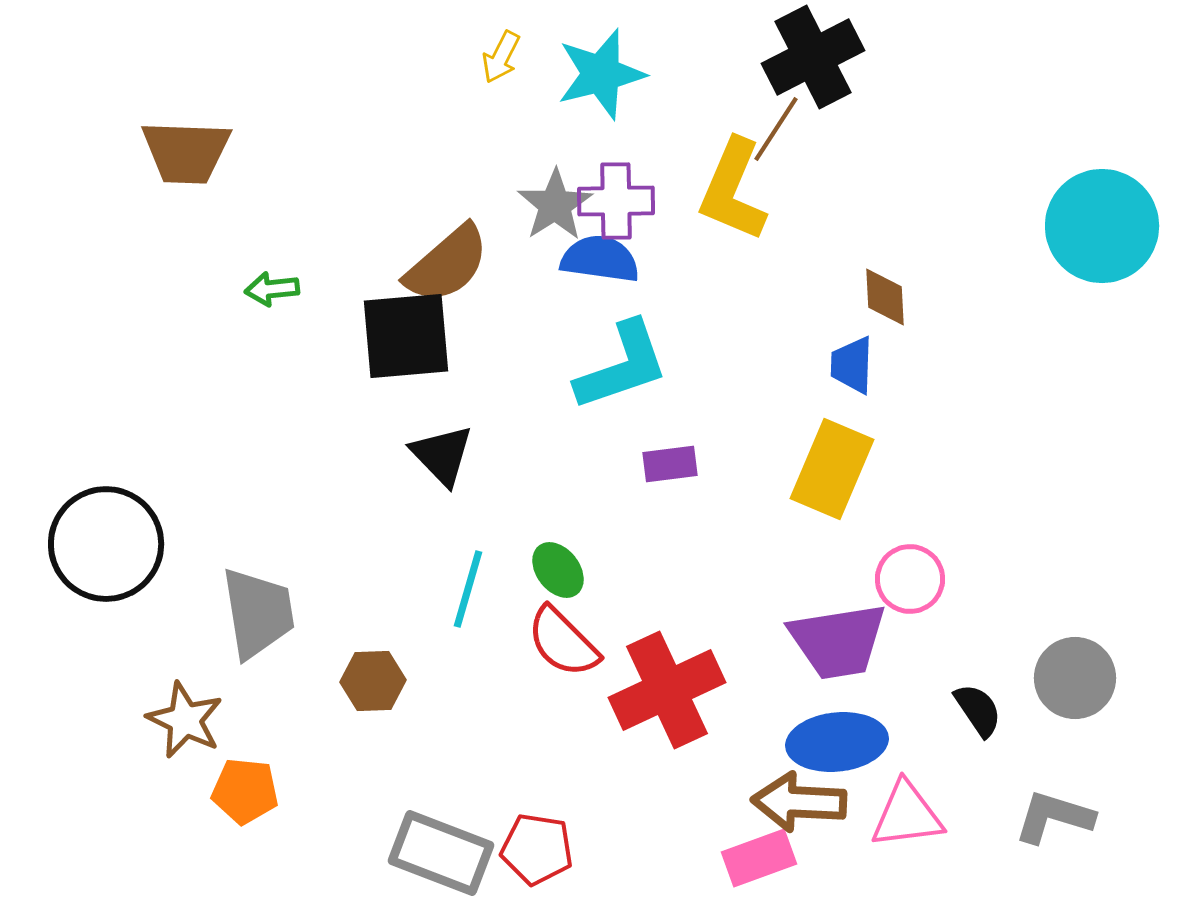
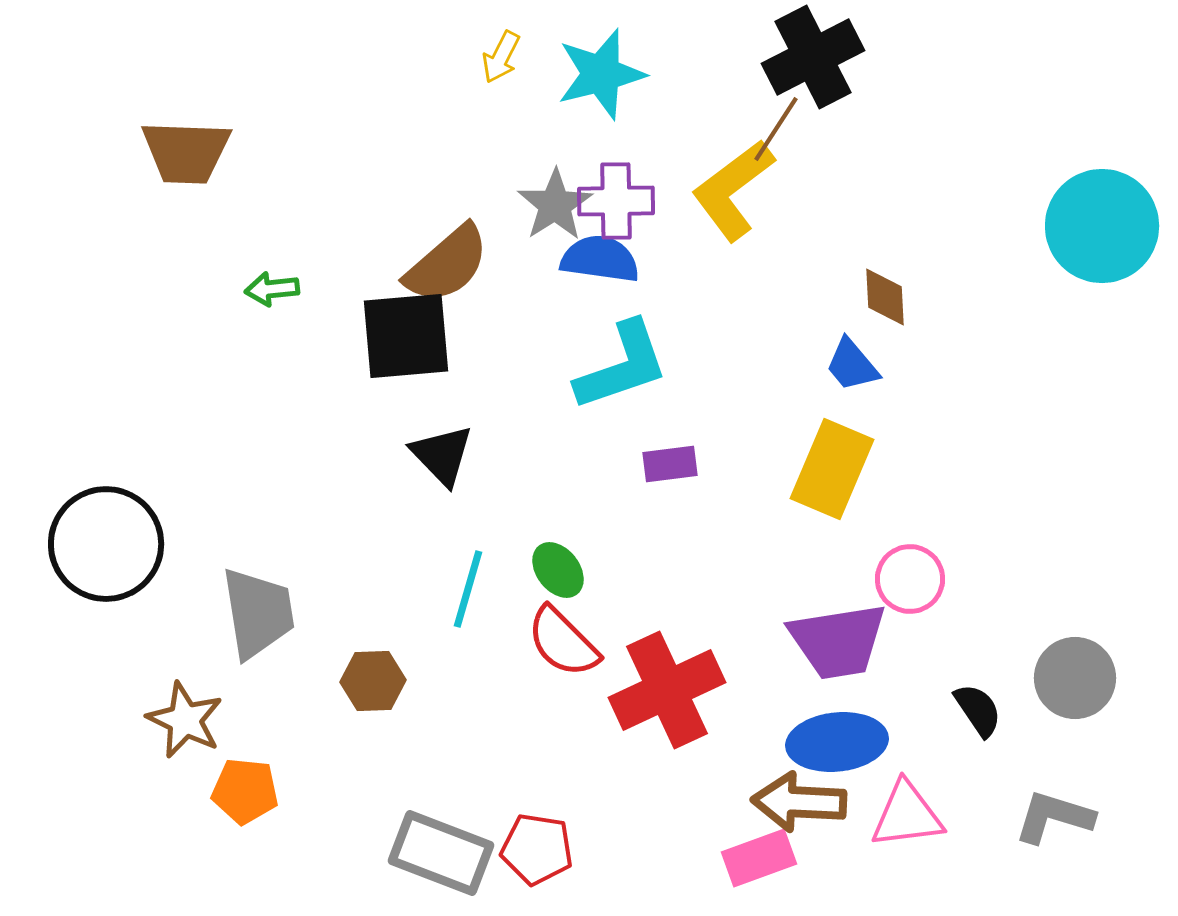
yellow L-shape: rotated 30 degrees clockwise
blue trapezoid: rotated 42 degrees counterclockwise
